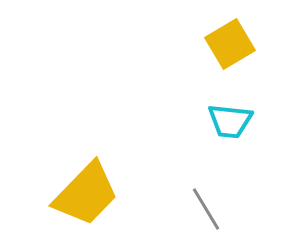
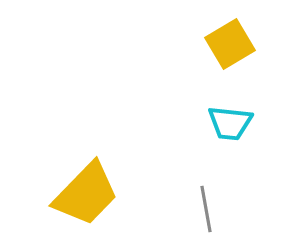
cyan trapezoid: moved 2 px down
gray line: rotated 21 degrees clockwise
